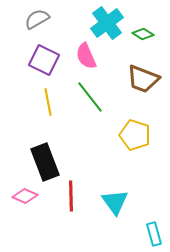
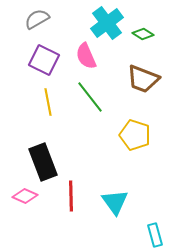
black rectangle: moved 2 px left
cyan rectangle: moved 1 px right, 1 px down
